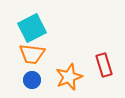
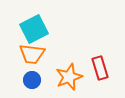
cyan square: moved 2 px right, 1 px down
red rectangle: moved 4 px left, 3 px down
